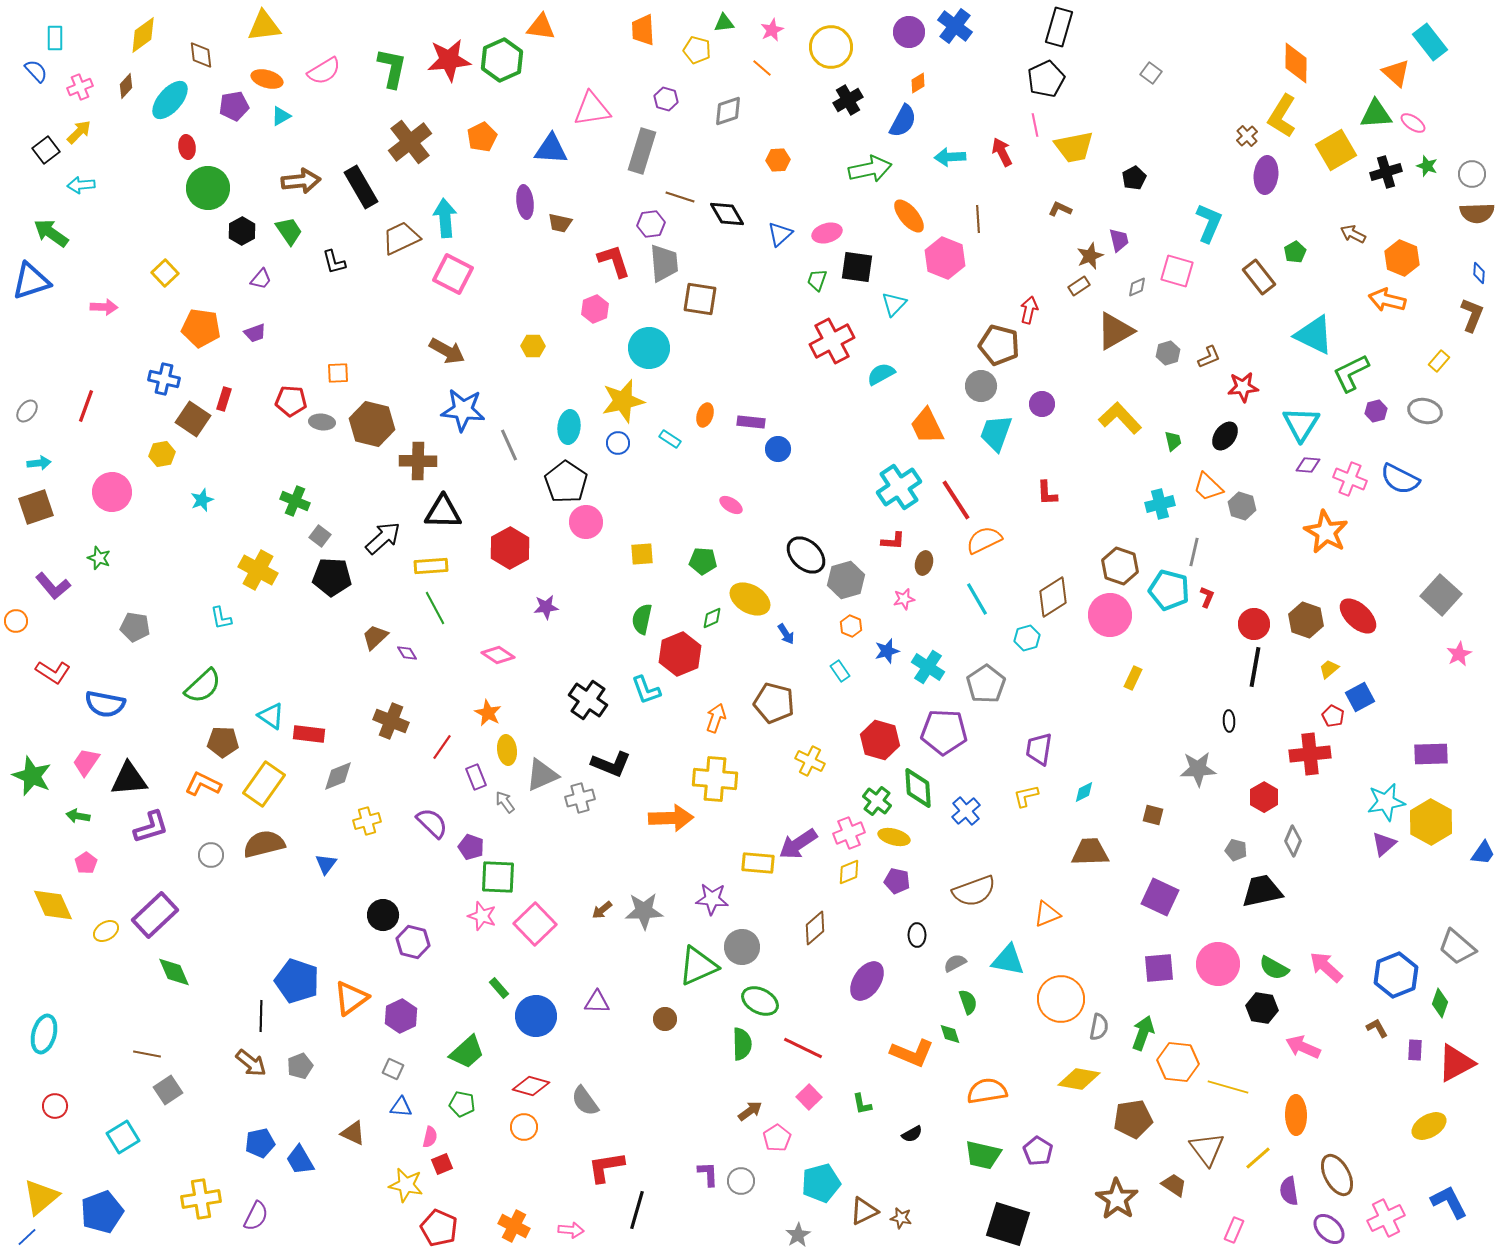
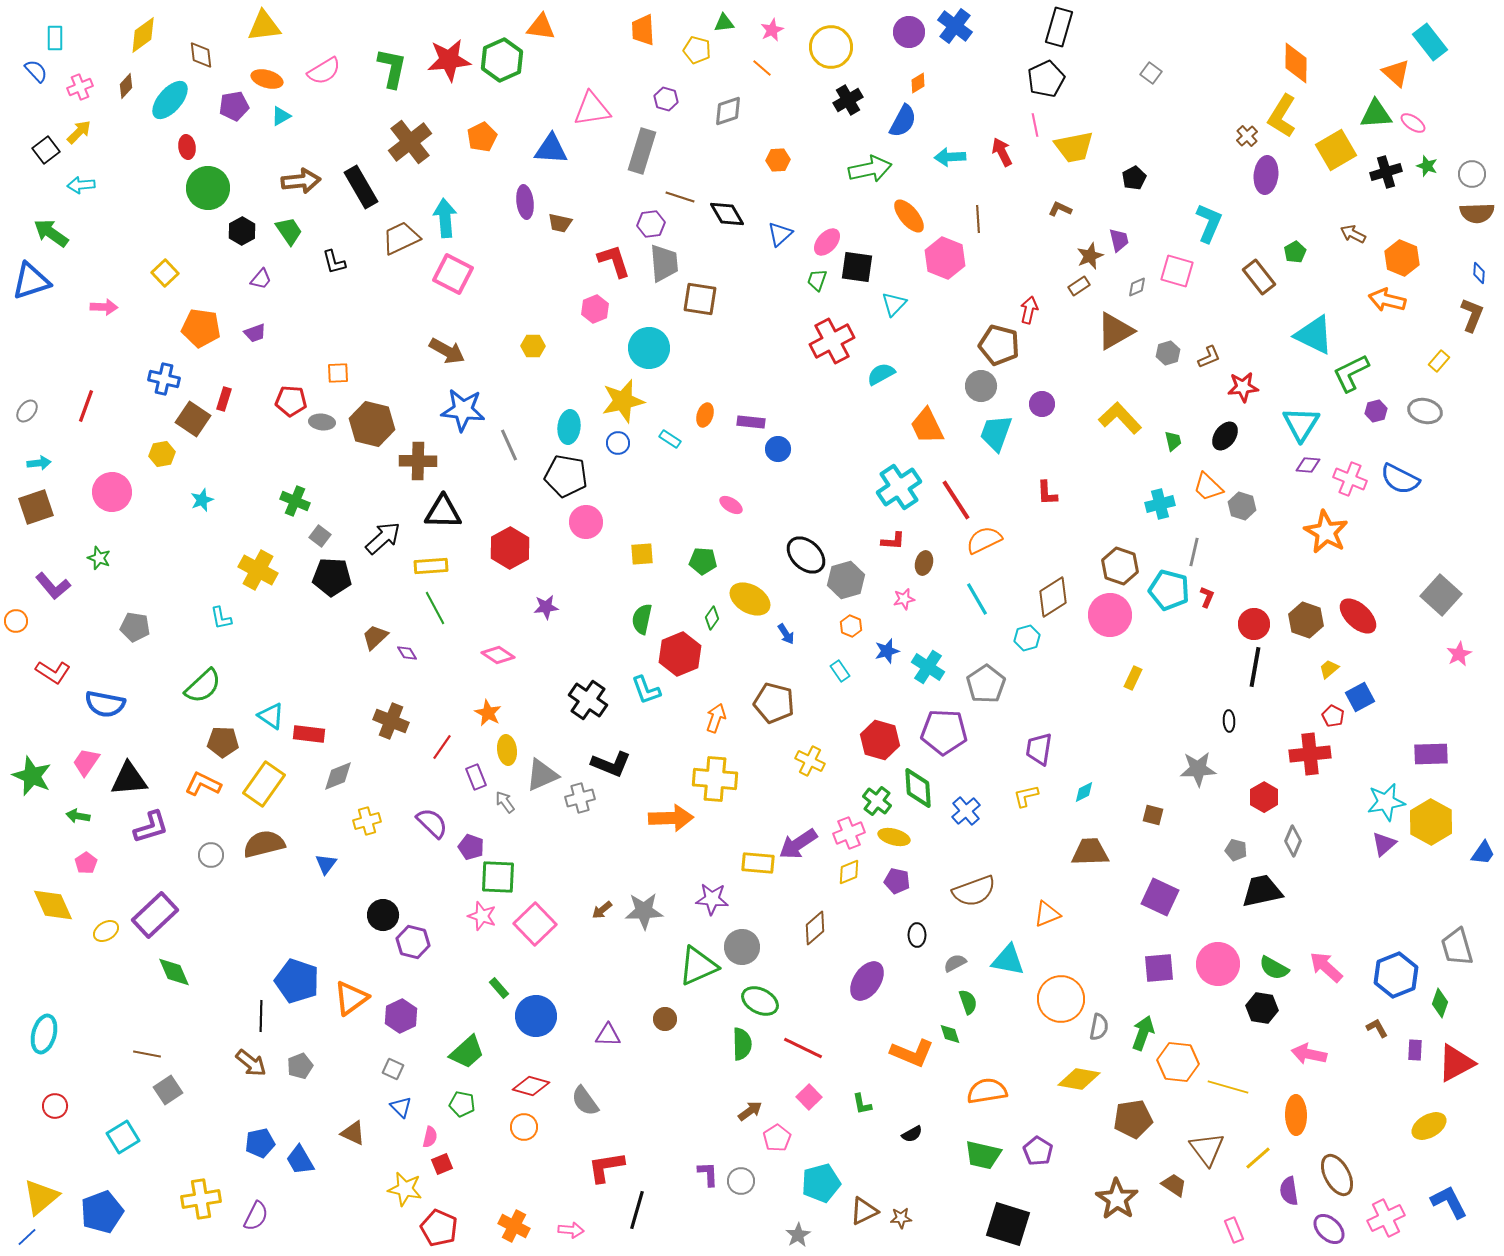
pink ellipse at (827, 233): moved 9 px down; rotated 32 degrees counterclockwise
black pentagon at (566, 482): moved 6 px up; rotated 24 degrees counterclockwise
green diamond at (712, 618): rotated 30 degrees counterclockwise
gray trapezoid at (1457, 947): rotated 33 degrees clockwise
purple triangle at (597, 1002): moved 11 px right, 33 px down
pink arrow at (1303, 1047): moved 6 px right, 7 px down; rotated 12 degrees counterclockwise
blue triangle at (401, 1107): rotated 40 degrees clockwise
yellow star at (406, 1185): moved 1 px left, 4 px down
brown star at (901, 1218): rotated 15 degrees counterclockwise
pink rectangle at (1234, 1230): rotated 45 degrees counterclockwise
